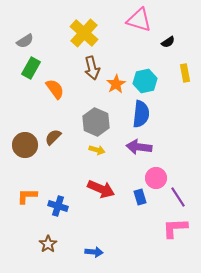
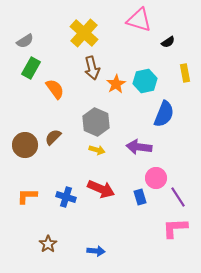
blue semicircle: moved 23 px right; rotated 16 degrees clockwise
blue cross: moved 8 px right, 9 px up
blue arrow: moved 2 px right, 1 px up
